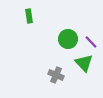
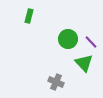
green rectangle: rotated 24 degrees clockwise
gray cross: moved 7 px down
